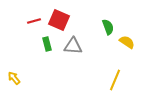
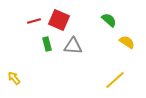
green semicircle: moved 1 px right, 7 px up; rotated 28 degrees counterclockwise
yellow line: rotated 25 degrees clockwise
